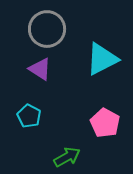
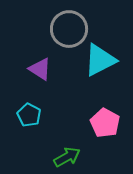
gray circle: moved 22 px right
cyan triangle: moved 2 px left, 1 px down
cyan pentagon: moved 1 px up
